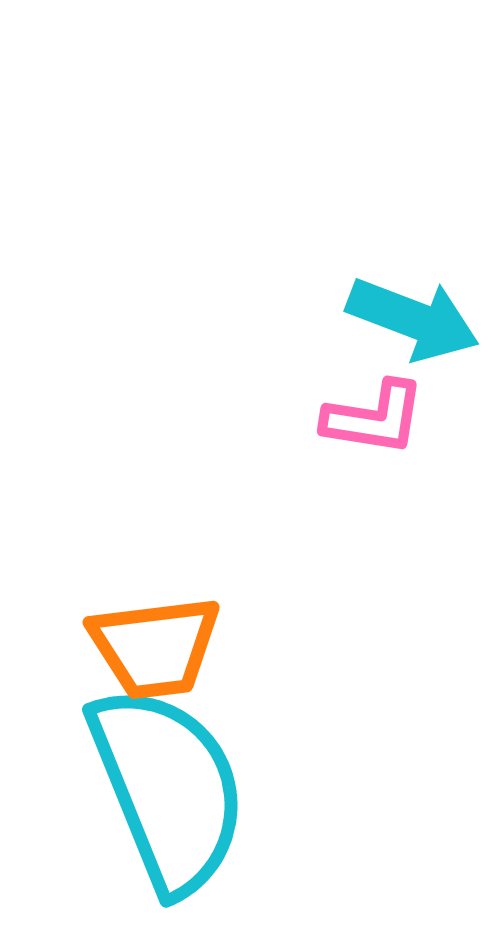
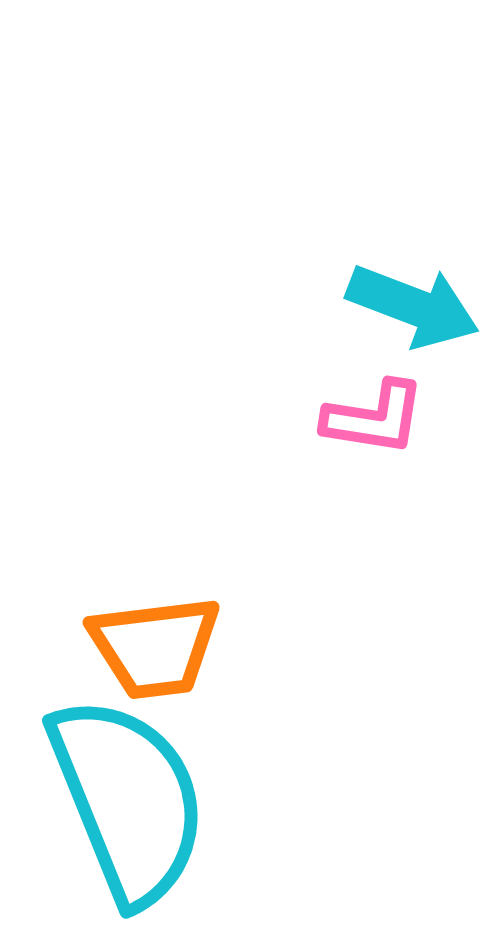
cyan arrow: moved 13 px up
cyan semicircle: moved 40 px left, 11 px down
